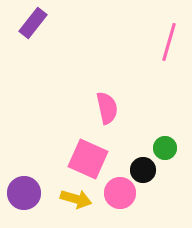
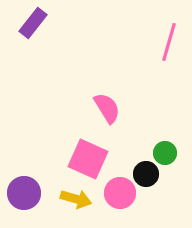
pink semicircle: rotated 20 degrees counterclockwise
green circle: moved 5 px down
black circle: moved 3 px right, 4 px down
